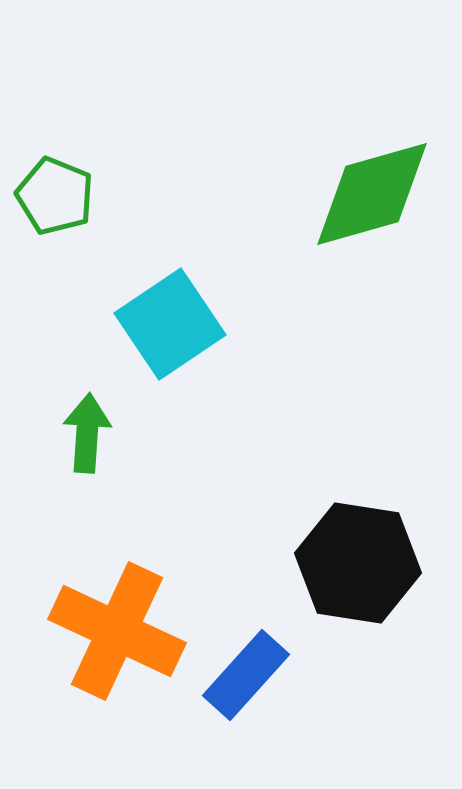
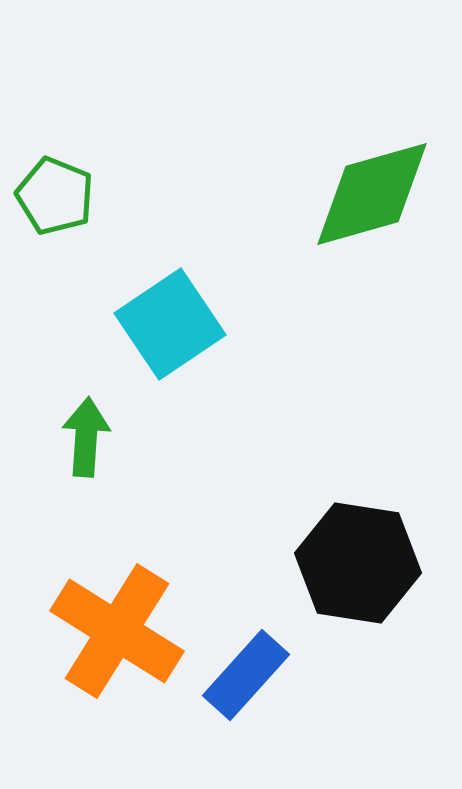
green arrow: moved 1 px left, 4 px down
orange cross: rotated 7 degrees clockwise
